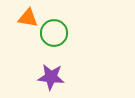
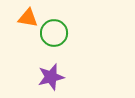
purple star: rotated 20 degrees counterclockwise
